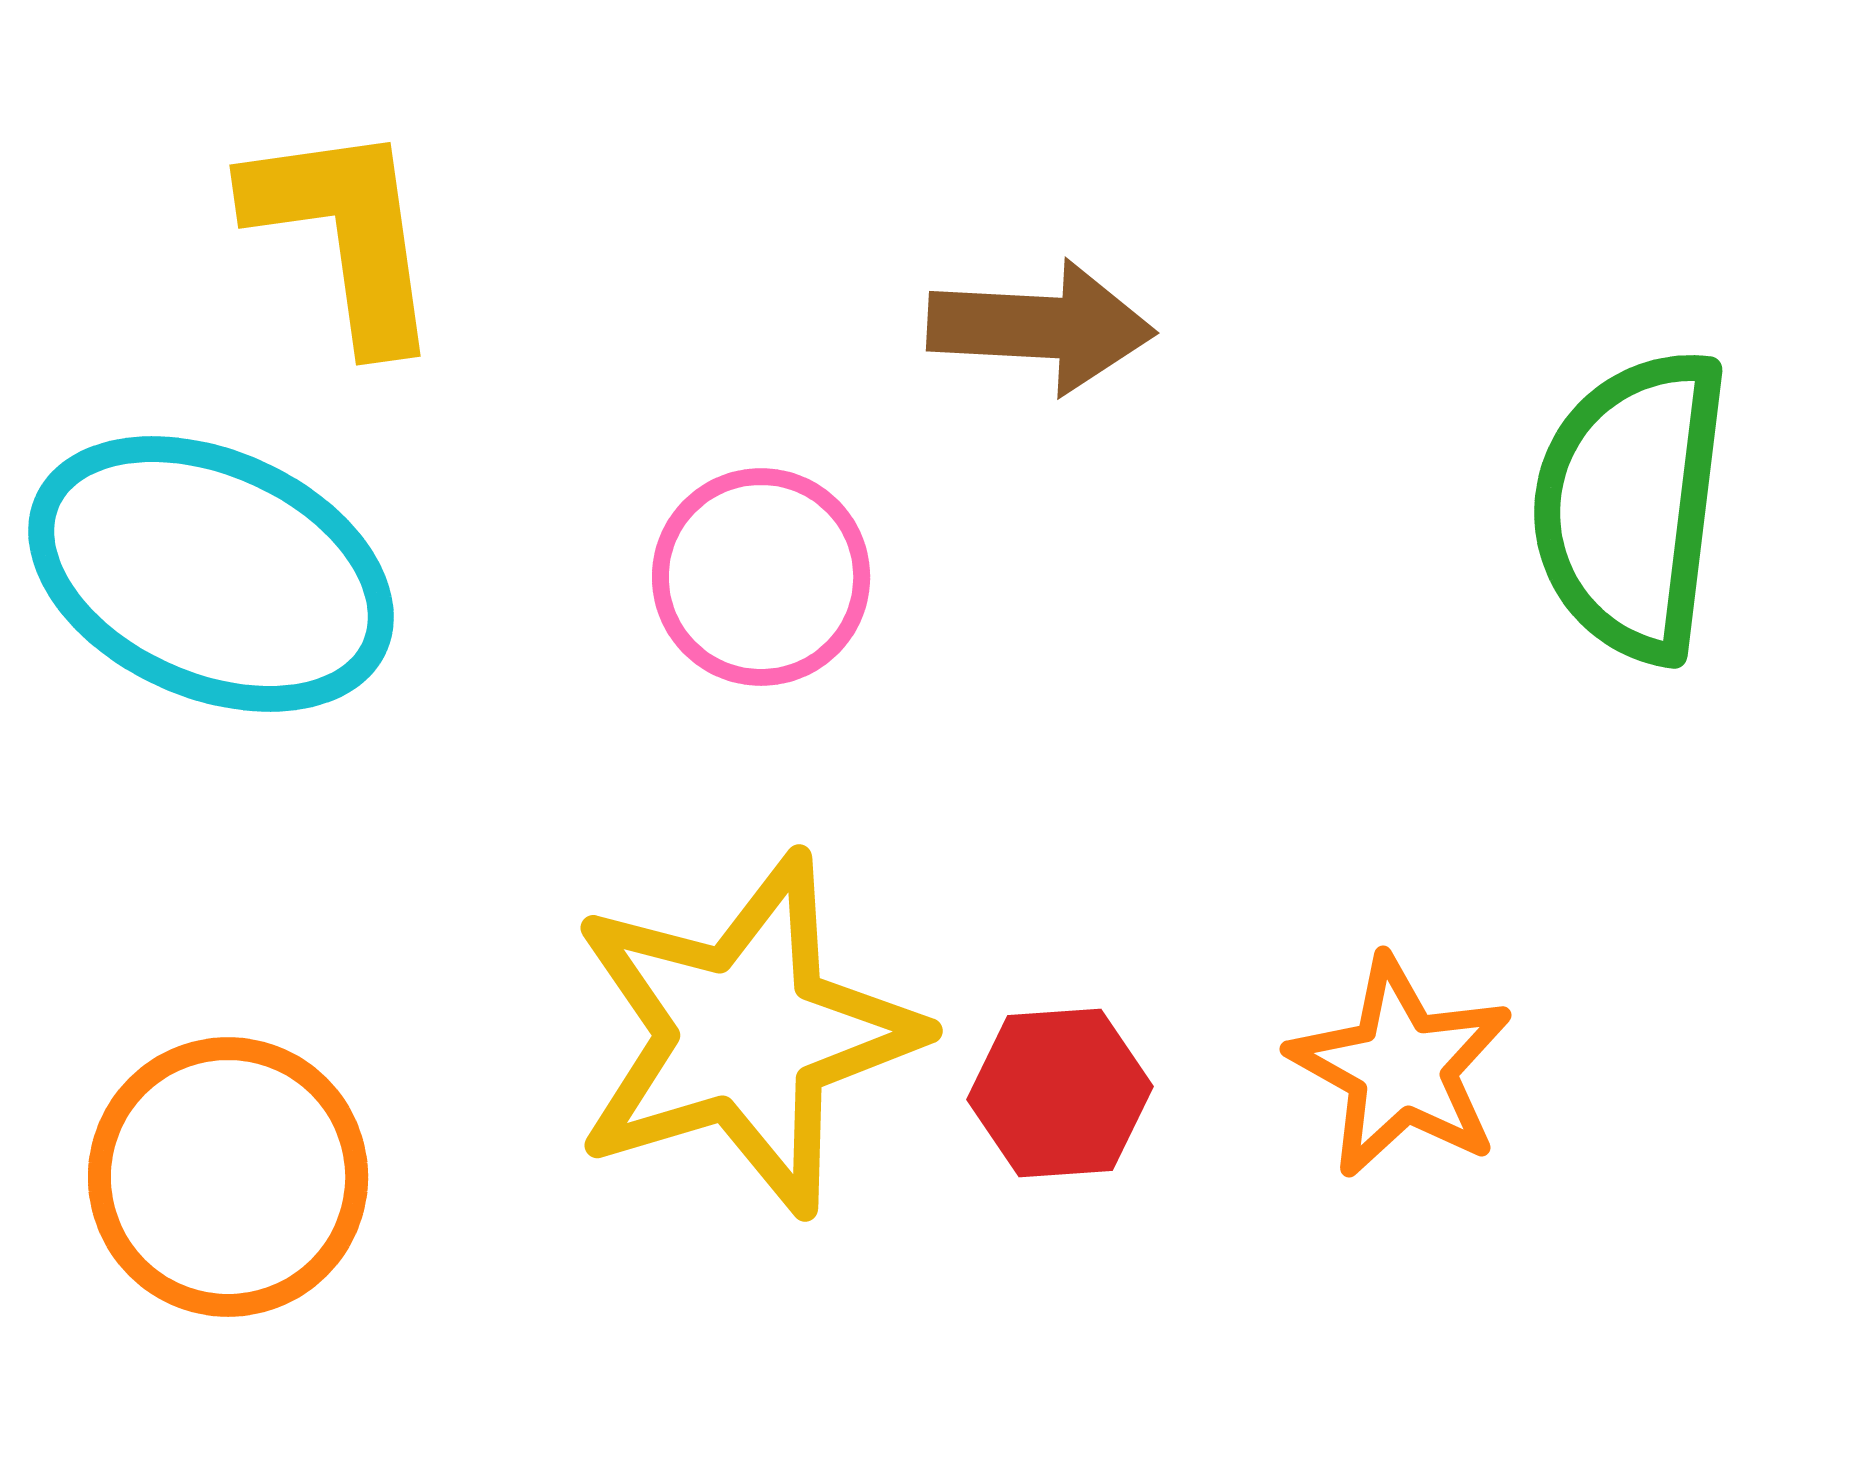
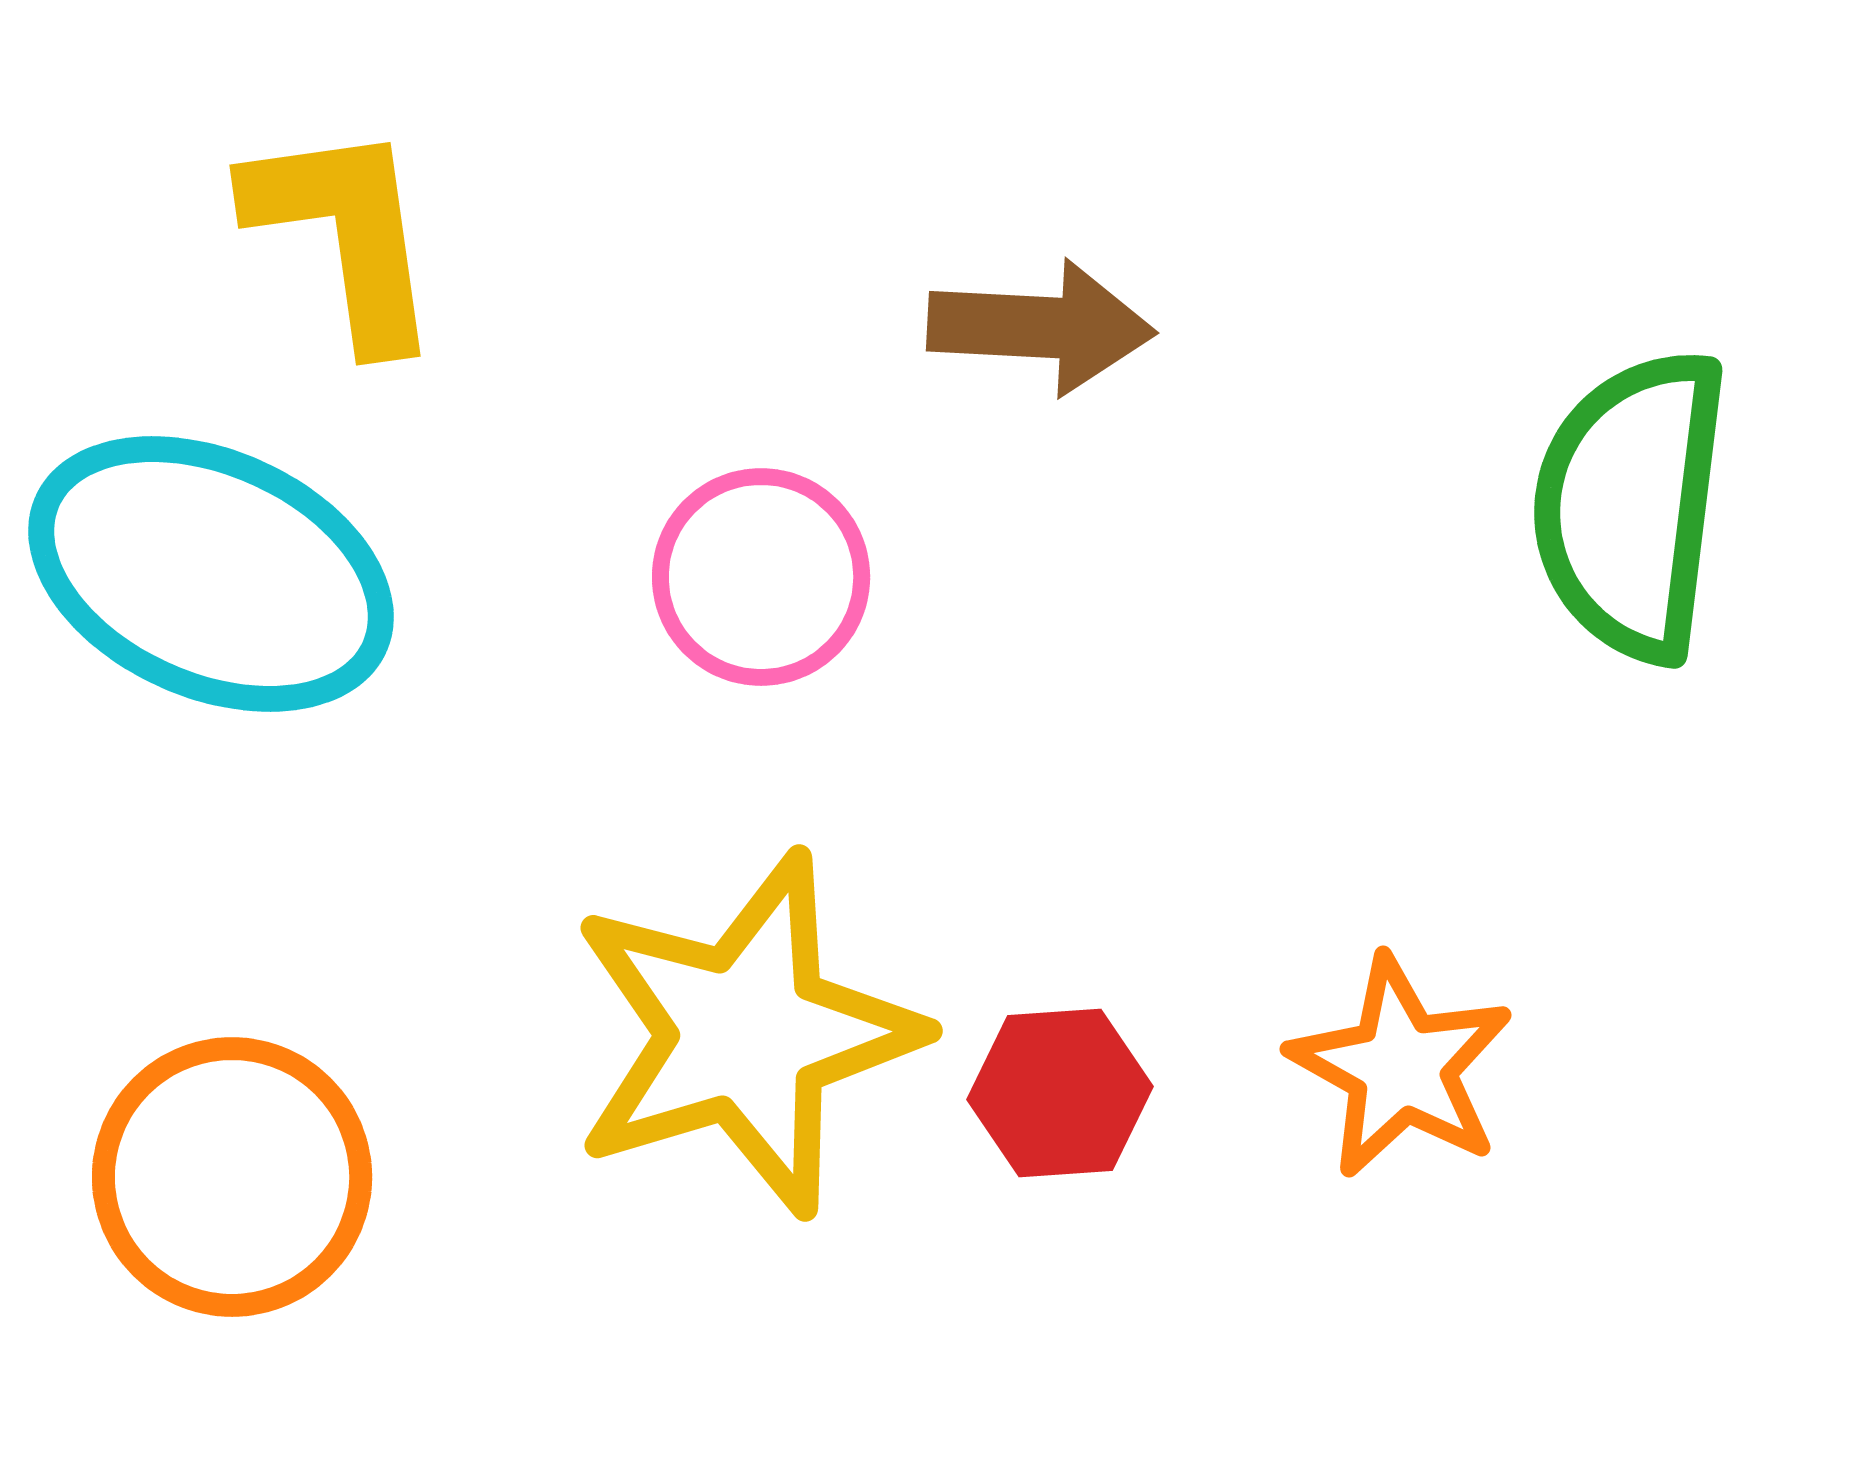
orange circle: moved 4 px right
